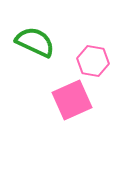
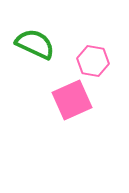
green semicircle: moved 2 px down
